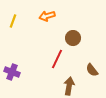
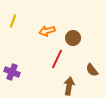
orange arrow: moved 15 px down
